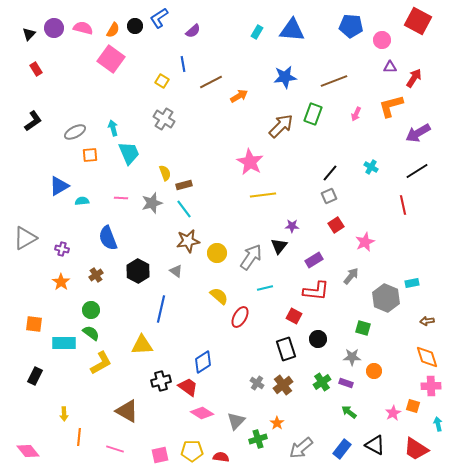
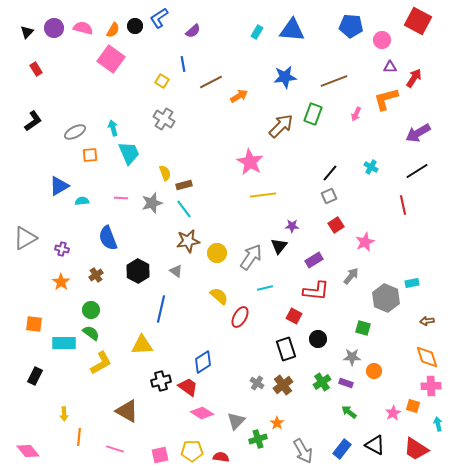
black triangle at (29, 34): moved 2 px left, 2 px up
orange L-shape at (391, 106): moved 5 px left, 7 px up
gray arrow at (301, 448): moved 2 px right, 3 px down; rotated 80 degrees counterclockwise
